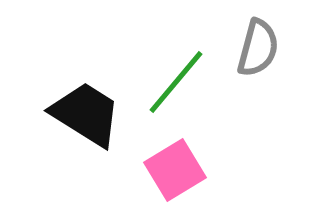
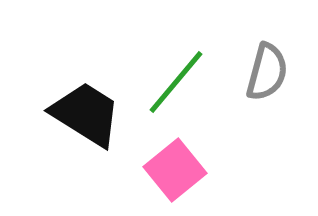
gray semicircle: moved 9 px right, 24 px down
pink square: rotated 8 degrees counterclockwise
